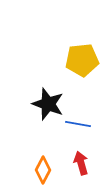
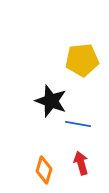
black star: moved 3 px right, 3 px up
orange diamond: moved 1 px right; rotated 12 degrees counterclockwise
